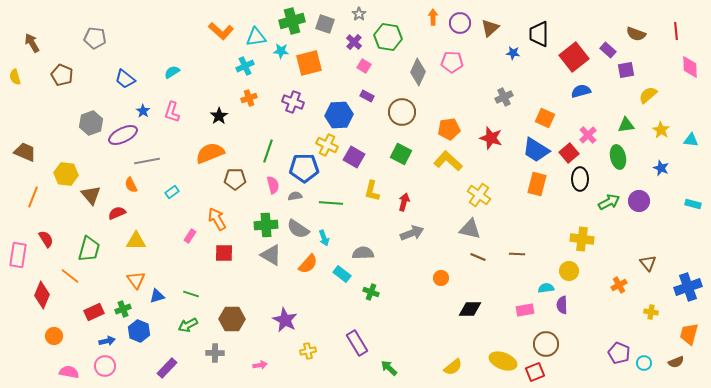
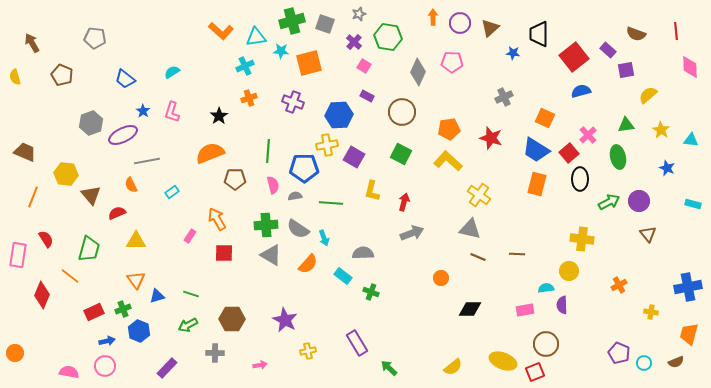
gray star at (359, 14): rotated 16 degrees clockwise
yellow cross at (327, 145): rotated 35 degrees counterclockwise
green line at (268, 151): rotated 15 degrees counterclockwise
blue star at (661, 168): moved 6 px right
brown triangle at (648, 263): moved 29 px up
cyan rectangle at (342, 274): moved 1 px right, 2 px down
blue cross at (688, 287): rotated 8 degrees clockwise
orange circle at (54, 336): moved 39 px left, 17 px down
